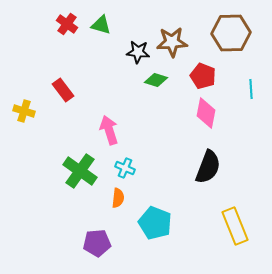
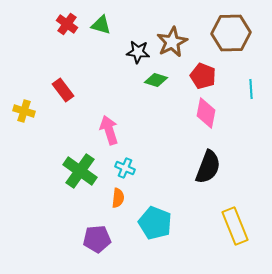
brown star: rotated 24 degrees counterclockwise
purple pentagon: moved 4 px up
